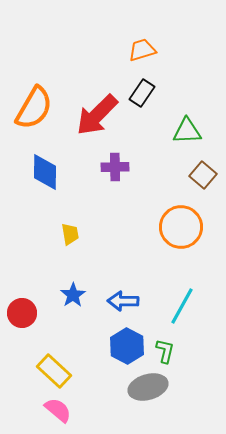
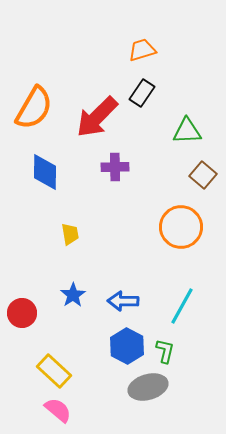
red arrow: moved 2 px down
